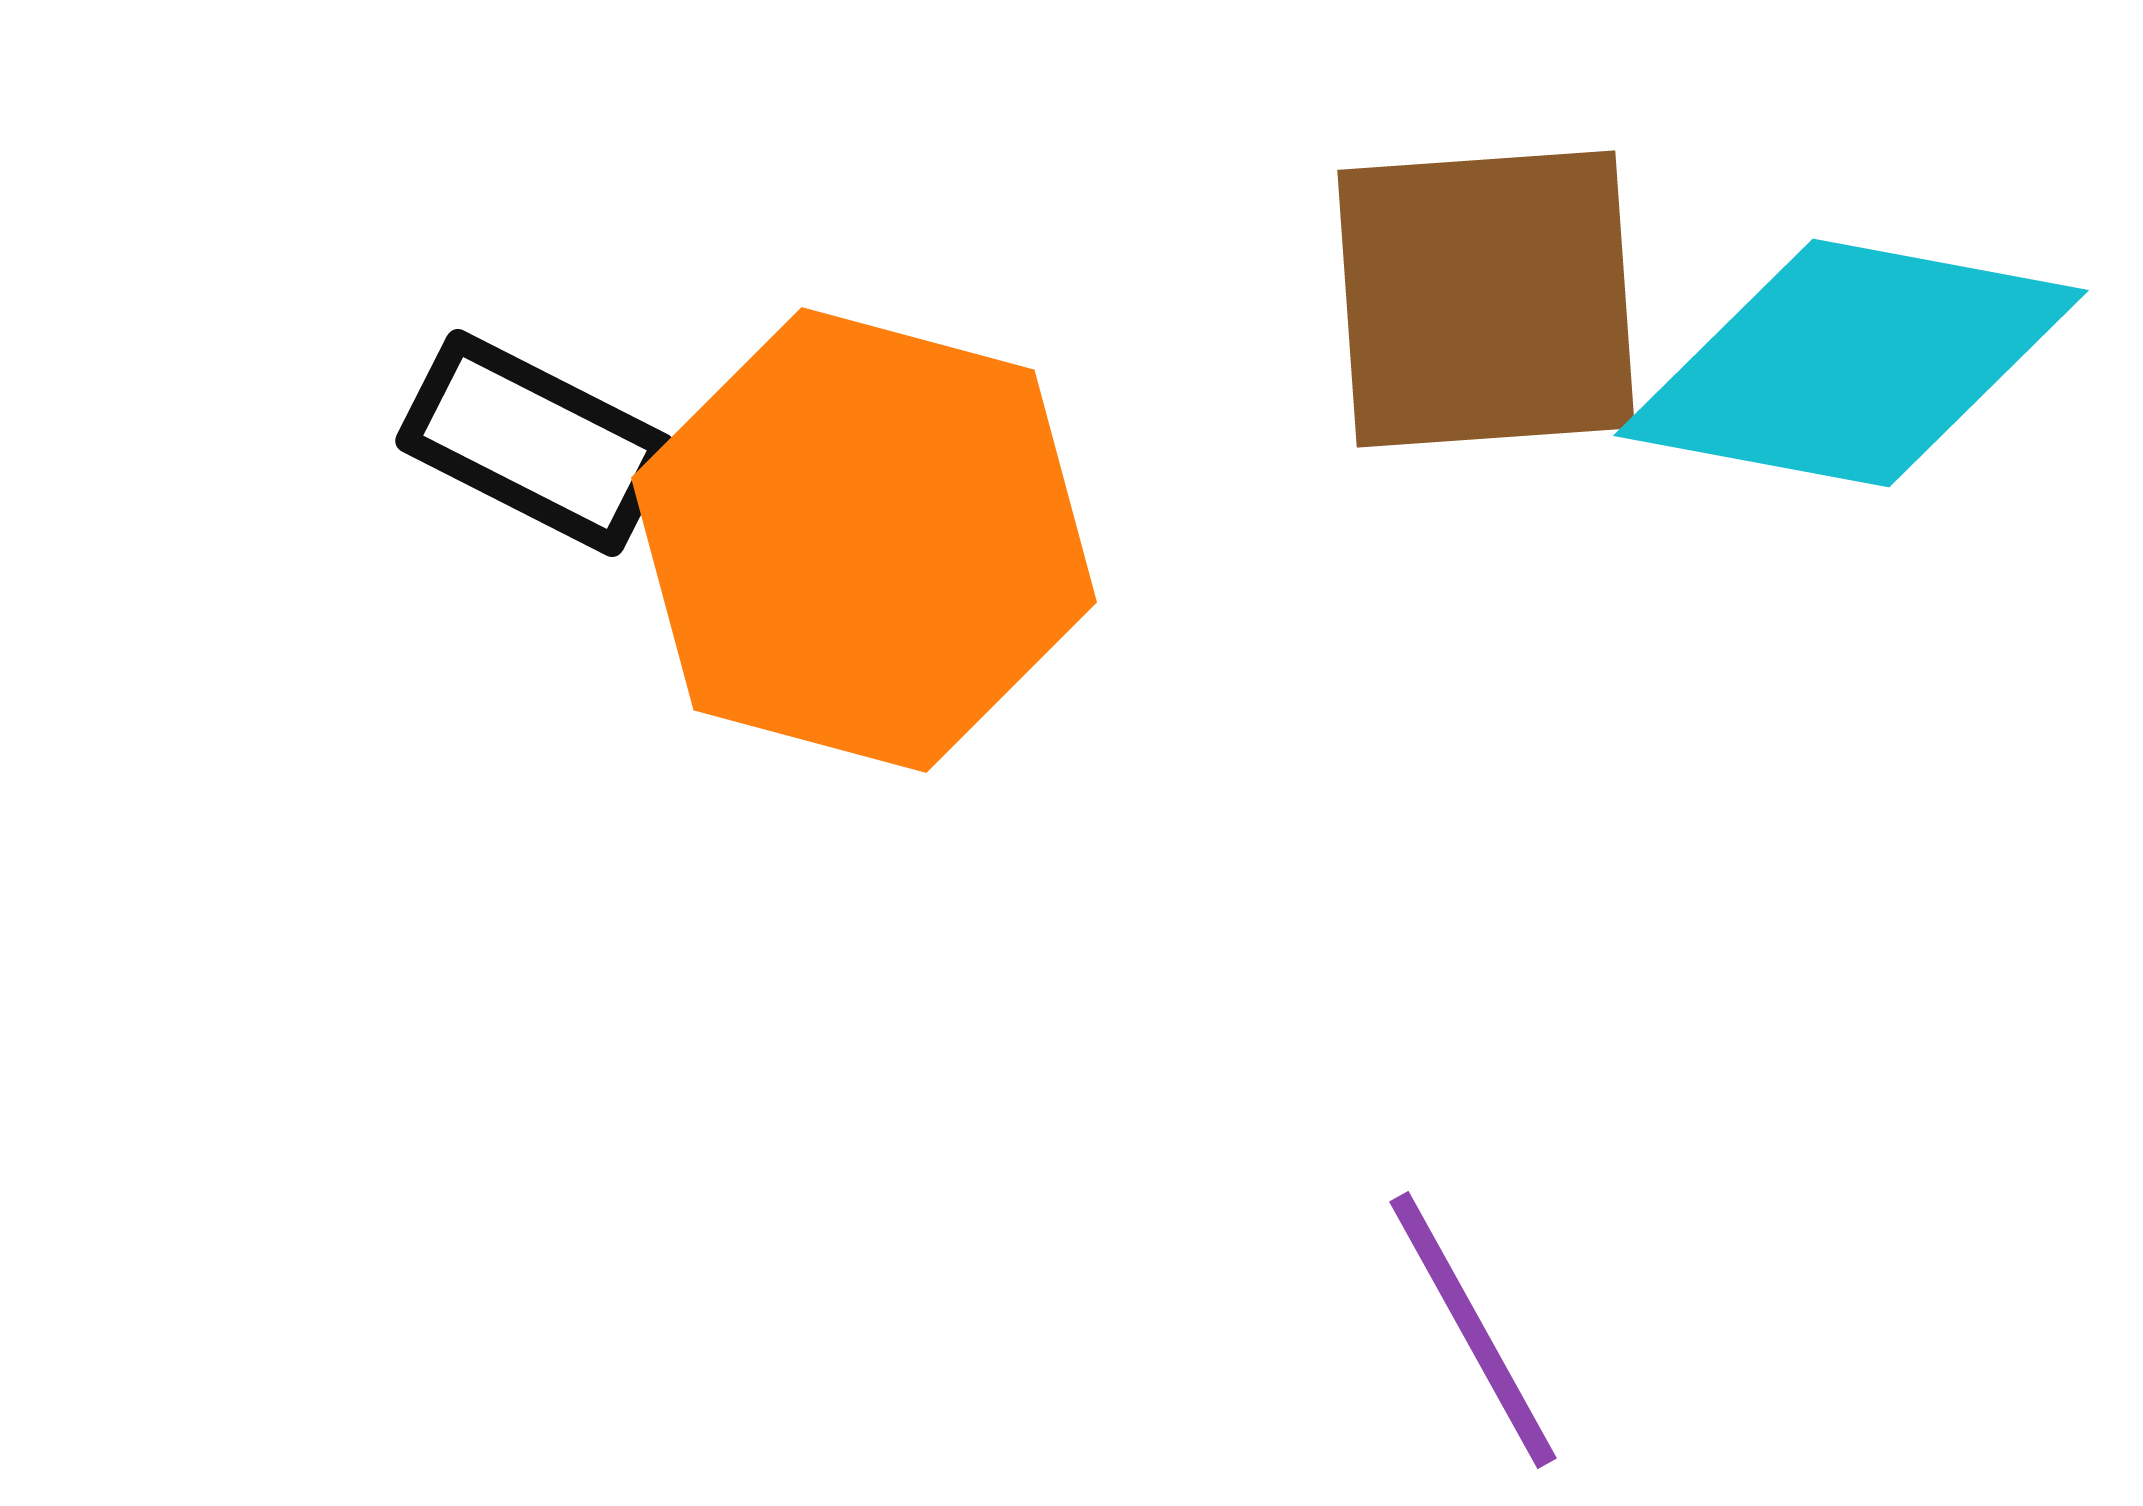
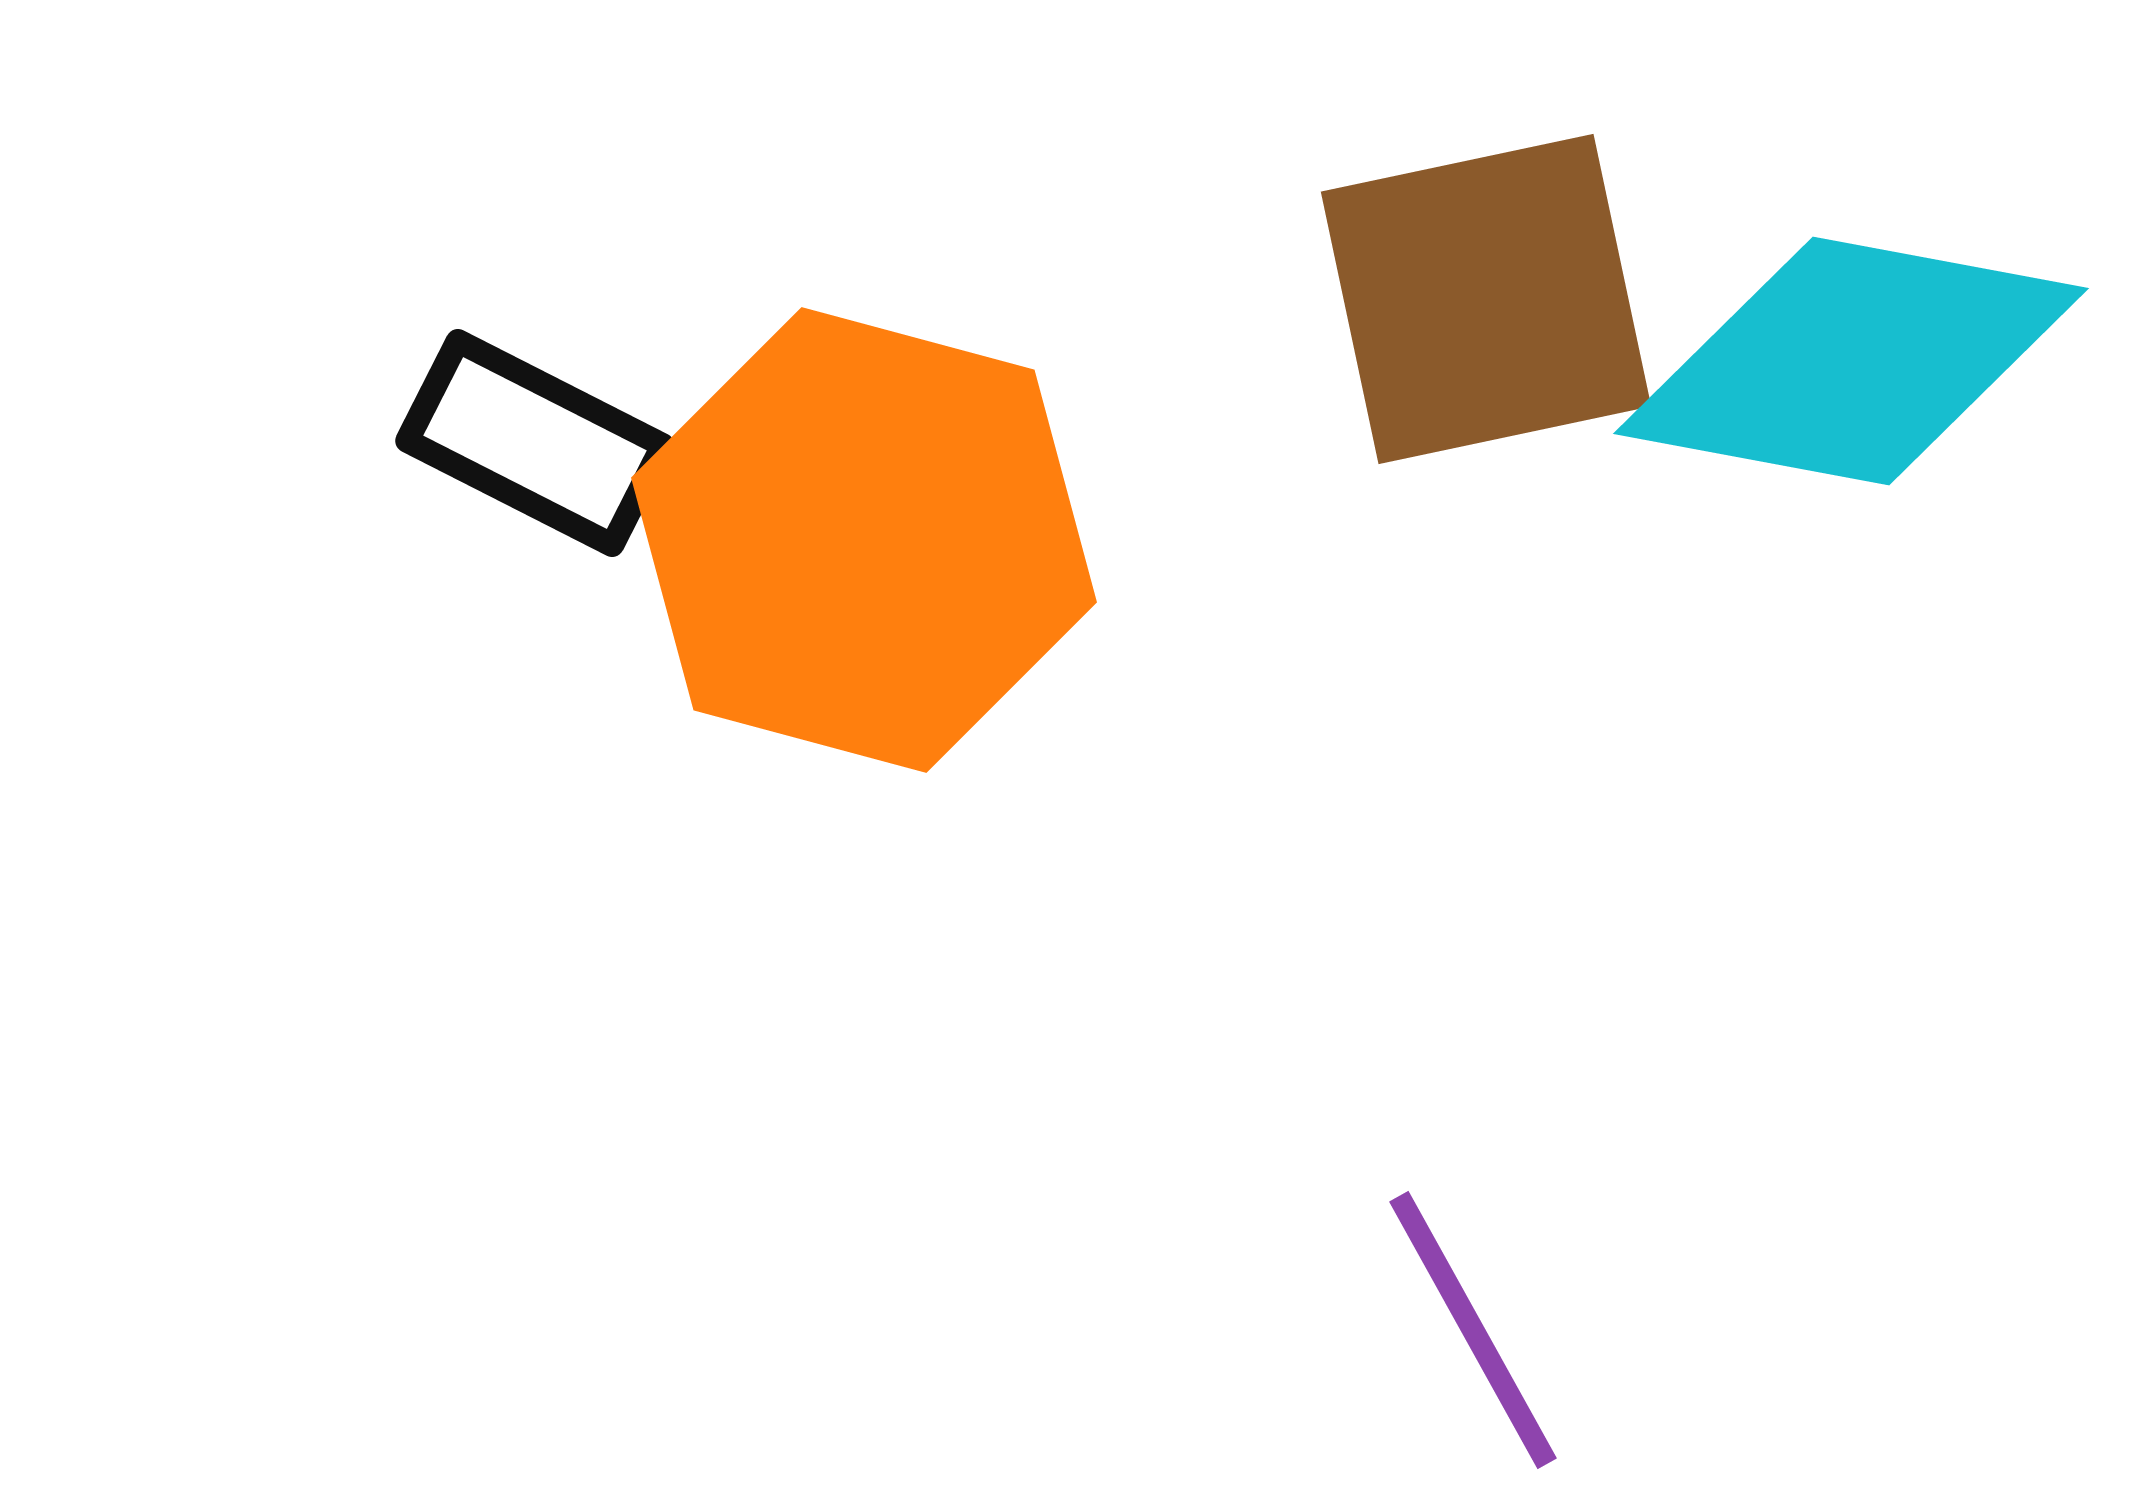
brown square: rotated 8 degrees counterclockwise
cyan diamond: moved 2 px up
